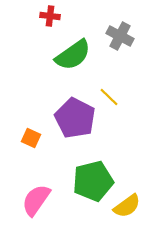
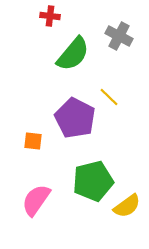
gray cross: moved 1 px left
green semicircle: moved 1 px up; rotated 15 degrees counterclockwise
orange square: moved 2 px right, 3 px down; rotated 18 degrees counterclockwise
